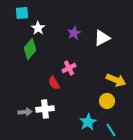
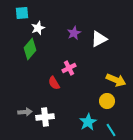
white star: rotated 16 degrees clockwise
white triangle: moved 3 px left, 1 px down
white cross: moved 8 px down
